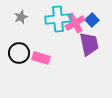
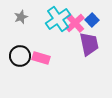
cyan cross: rotated 30 degrees counterclockwise
pink cross: rotated 12 degrees counterclockwise
black circle: moved 1 px right, 3 px down
